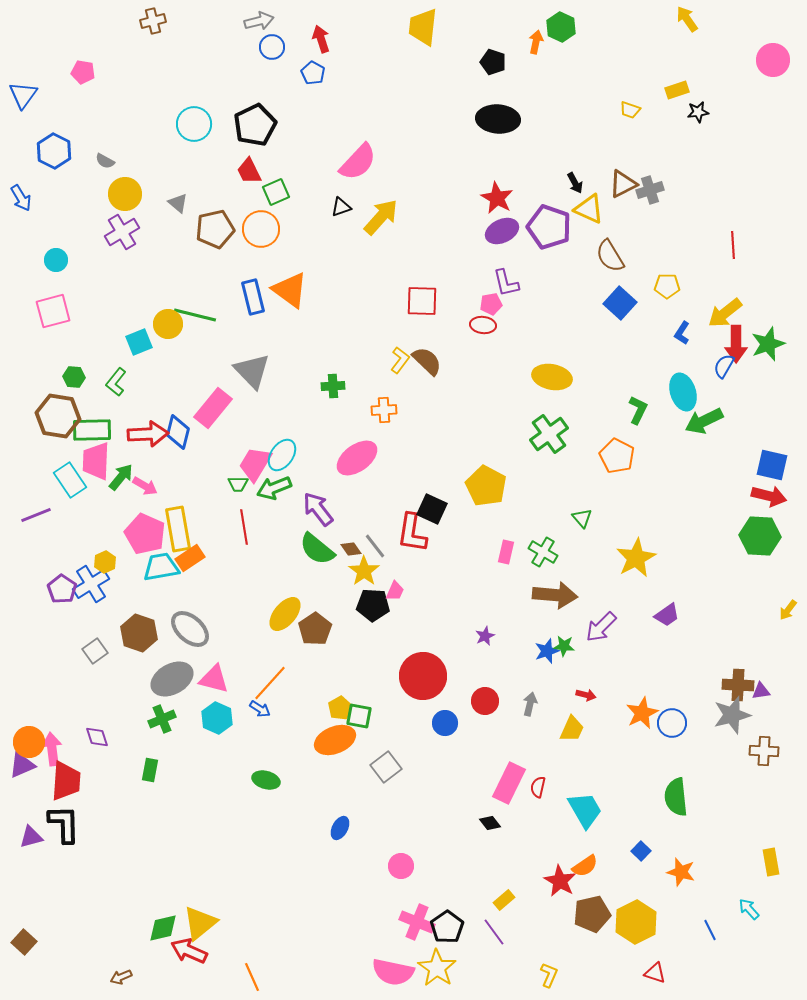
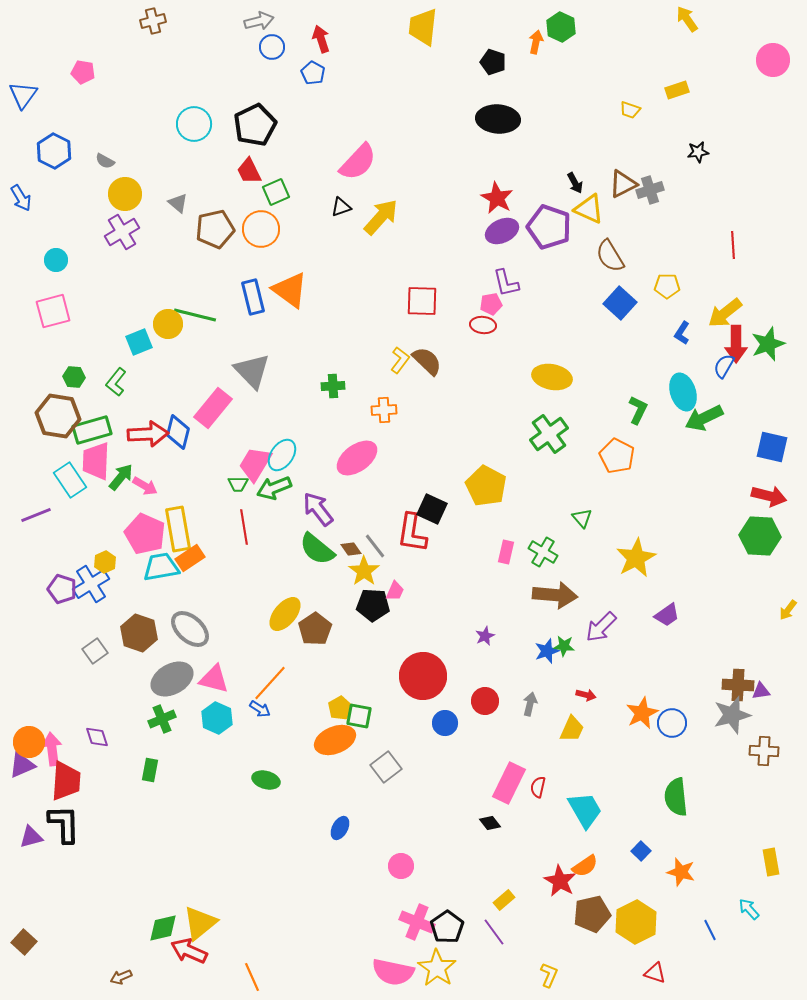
black star at (698, 112): moved 40 px down
green arrow at (704, 421): moved 3 px up
green rectangle at (92, 430): rotated 15 degrees counterclockwise
blue square at (772, 465): moved 18 px up
purple pentagon at (62, 589): rotated 16 degrees counterclockwise
